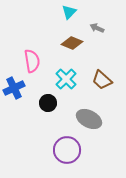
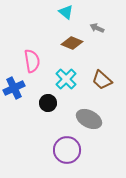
cyan triangle: moved 3 px left; rotated 35 degrees counterclockwise
